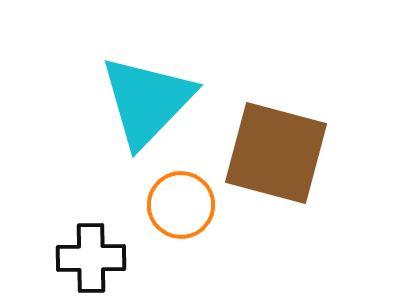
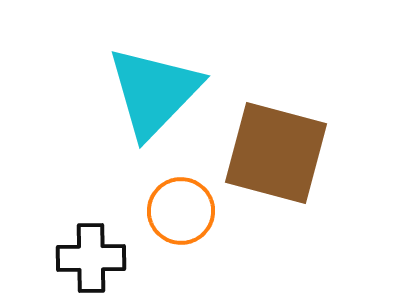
cyan triangle: moved 7 px right, 9 px up
orange circle: moved 6 px down
